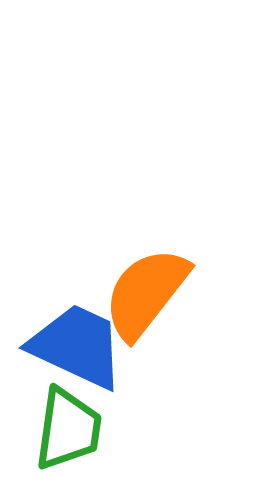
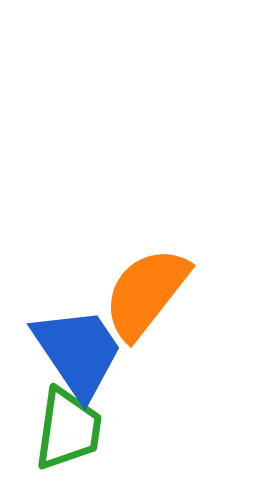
blue trapezoid: moved 1 px right, 6 px down; rotated 31 degrees clockwise
